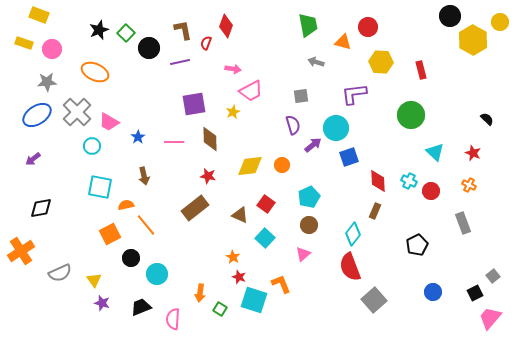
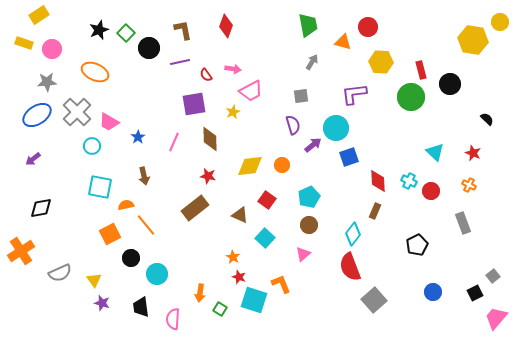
yellow rectangle at (39, 15): rotated 54 degrees counterclockwise
black circle at (450, 16): moved 68 px down
yellow hexagon at (473, 40): rotated 20 degrees counterclockwise
red semicircle at (206, 43): moved 32 px down; rotated 56 degrees counterclockwise
gray arrow at (316, 62): moved 4 px left; rotated 105 degrees clockwise
green circle at (411, 115): moved 18 px up
pink line at (174, 142): rotated 66 degrees counterclockwise
red square at (266, 204): moved 1 px right, 4 px up
black trapezoid at (141, 307): rotated 75 degrees counterclockwise
pink trapezoid at (490, 318): moved 6 px right
